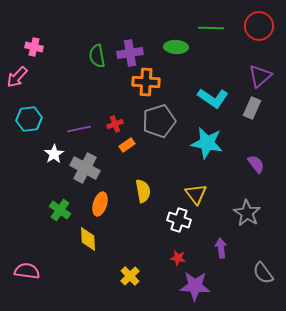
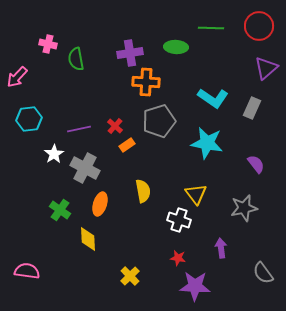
pink cross: moved 14 px right, 3 px up
green semicircle: moved 21 px left, 3 px down
purple triangle: moved 6 px right, 8 px up
red cross: moved 2 px down; rotated 28 degrees counterclockwise
gray star: moved 3 px left, 5 px up; rotated 28 degrees clockwise
